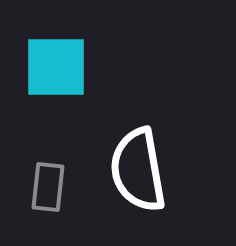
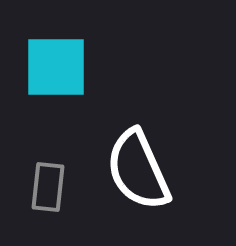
white semicircle: rotated 14 degrees counterclockwise
